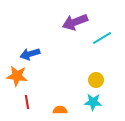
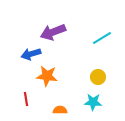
purple arrow: moved 22 px left, 10 px down
blue arrow: moved 1 px right
orange star: moved 30 px right
yellow circle: moved 2 px right, 3 px up
red line: moved 1 px left, 3 px up
